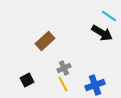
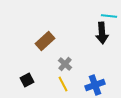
cyan line: rotated 28 degrees counterclockwise
black arrow: rotated 55 degrees clockwise
gray cross: moved 1 px right, 4 px up; rotated 24 degrees counterclockwise
